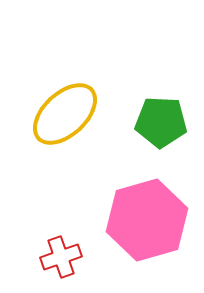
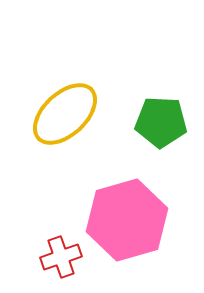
pink hexagon: moved 20 px left
